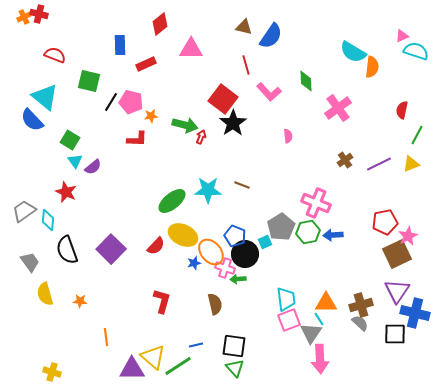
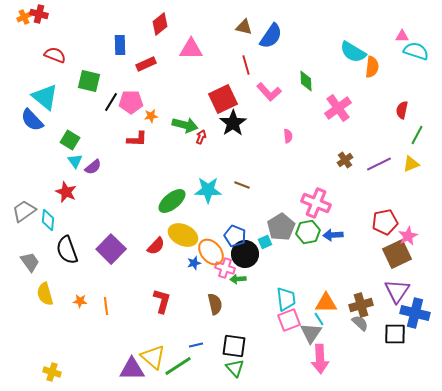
pink triangle at (402, 36): rotated 24 degrees clockwise
red square at (223, 99): rotated 28 degrees clockwise
pink pentagon at (131, 102): rotated 15 degrees counterclockwise
orange line at (106, 337): moved 31 px up
